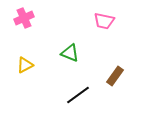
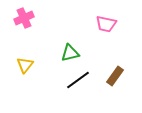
pink trapezoid: moved 2 px right, 3 px down
green triangle: rotated 36 degrees counterclockwise
yellow triangle: rotated 24 degrees counterclockwise
black line: moved 15 px up
